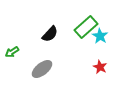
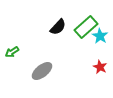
black semicircle: moved 8 px right, 7 px up
gray ellipse: moved 2 px down
